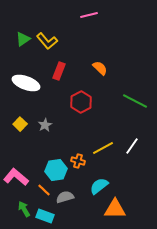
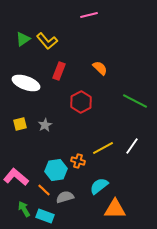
yellow square: rotated 32 degrees clockwise
